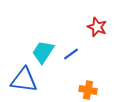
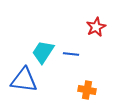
red star: moved 1 px left; rotated 24 degrees clockwise
blue line: rotated 42 degrees clockwise
orange cross: moved 1 px left
